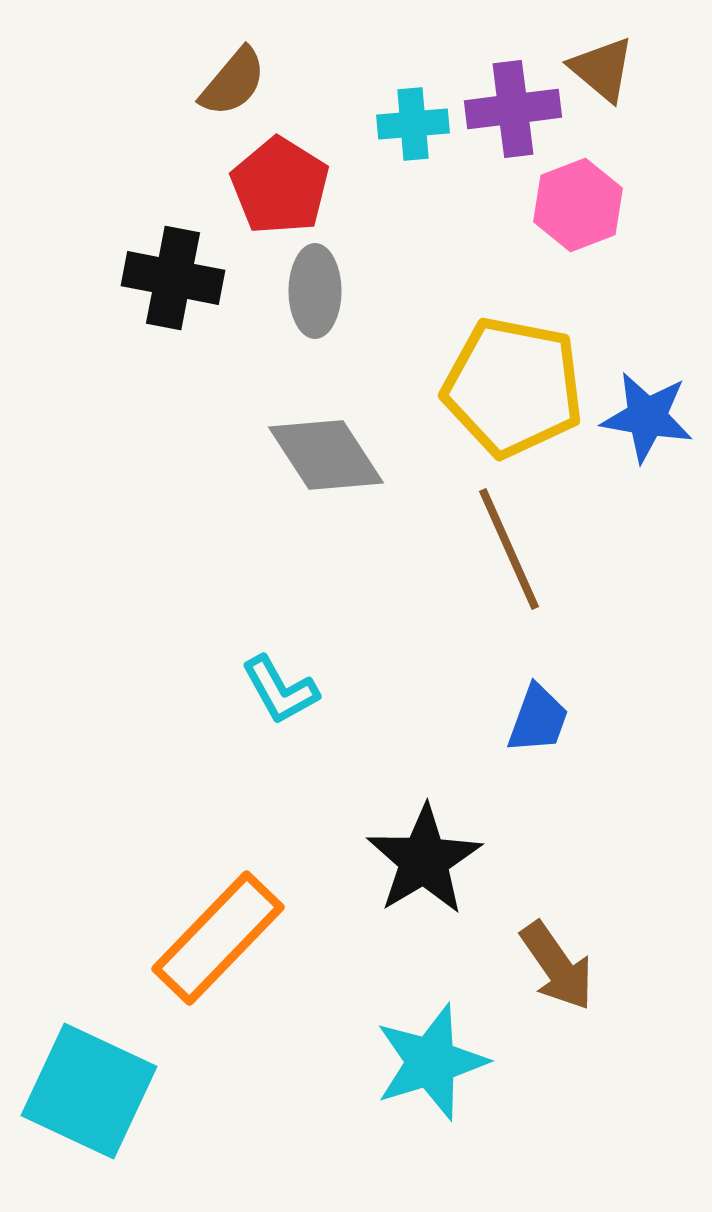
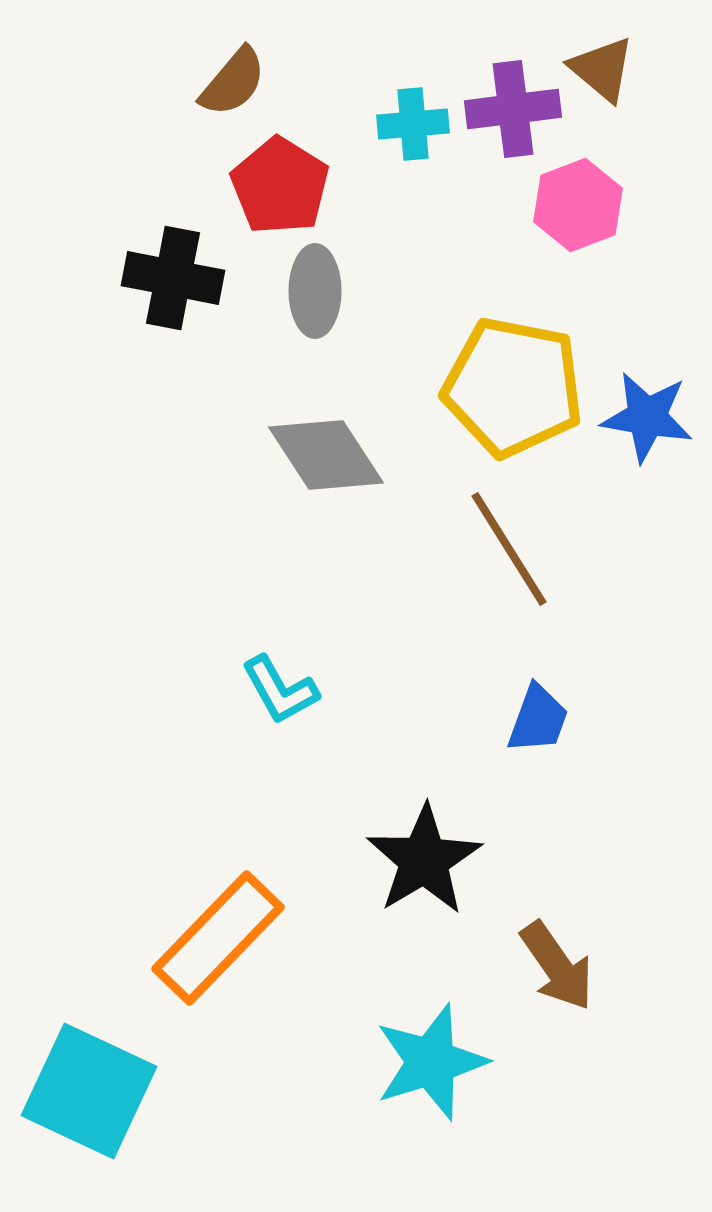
brown line: rotated 8 degrees counterclockwise
